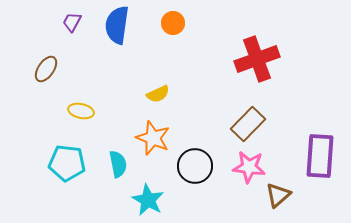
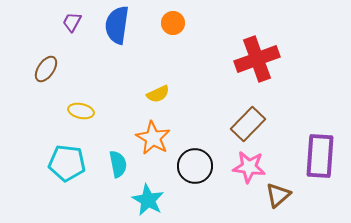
orange star: rotated 8 degrees clockwise
